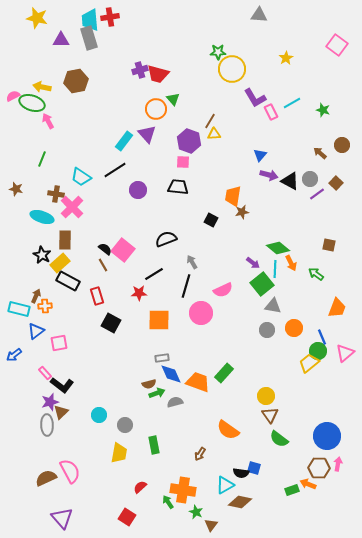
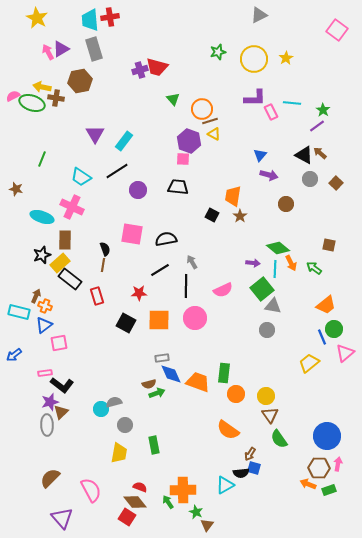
gray triangle at (259, 15): rotated 30 degrees counterclockwise
yellow star at (37, 18): rotated 15 degrees clockwise
gray rectangle at (89, 38): moved 5 px right, 11 px down
purple triangle at (61, 40): moved 9 px down; rotated 30 degrees counterclockwise
pink square at (337, 45): moved 15 px up
green star at (218, 52): rotated 14 degrees counterclockwise
yellow circle at (232, 69): moved 22 px right, 10 px up
red trapezoid at (158, 74): moved 1 px left, 7 px up
brown hexagon at (76, 81): moved 4 px right
purple L-shape at (255, 98): rotated 60 degrees counterclockwise
cyan line at (292, 103): rotated 36 degrees clockwise
orange circle at (156, 109): moved 46 px right
green star at (323, 110): rotated 16 degrees clockwise
pink arrow at (48, 121): moved 69 px up
brown line at (210, 121): rotated 42 degrees clockwise
purple triangle at (147, 134): moved 52 px left; rotated 12 degrees clockwise
yellow triangle at (214, 134): rotated 32 degrees clockwise
brown circle at (342, 145): moved 56 px left, 59 px down
pink square at (183, 162): moved 3 px up
black line at (115, 170): moved 2 px right, 1 px down
black triangle at (290, 181): moved 14 px right, 26 px up
brown cross at (56, 194): moved 96 px up
purple line at (317, 194): moved 68 px up
pink cross at (72, 207): rotated 20 degrees counterclockwise
brown star at (242, 212): moved 2 px left, 4 px down; rotated 24 degrees counterclockwise
black square at (211, 220): moved 1 px right, 5 px up
black semicircle at (166, 239): rotated 10 degrees clockwise
black semicircle at (105, 249): rotated 32 degrees clockwise
pink square at (123, 250): moved 9 px right, 16 px up; rotated 30 degrees counterclockwise
black star at (42, 255): rotated 24 degrees clockwise
purple arrow at (253, 263): rotated 32 degrees counterclockwise
brown line at (103, 265): rotated 40 degrees clockwise
black line at (154, 274): moved 6 px right, 4 px up
green arrow at (316, 274): moved 2 px left, 6 px up
black rectangle at (68, 281): moved 2 px right, 2 px up; rotated 10 degrees clockwise
green square at (262, 284): moved 5 px down
black line at (186, 286): rotated 15 degrees counterclockwise
orange cross at (45, 306): rotated 24 degrees clockwise
orange trapezoid at (337, 308): moved 11 px left, 3 px up; rotated 30 degrees clockwise
cyan rectangle at (19, 309): moved 3 px down
pink circle at (201, 313): moved 6 px left, 5 px down
black square at (111, 323): moved 15 px right
orange circle at (294, 328): moved 58 px left, 66 px down
blue triangle at (36, 331): moved 8 px right, 6 px up
green circle at (318, 351): moved 16 px right, 22 px up
pink rectangle at (45, 373): rotated 56 degrees counterclockwise
green rectangle at (224, 373): rotated 36 degrees counterclockwise
gray semicircle at (175, 402): moved 61 px left
cyan circle at (99, 415): moved 2 px right, 6 px up
green semicircle at (279, 439): rotated 18 degrees clockwise
brown arrow at (200, 454): moved 50 px right
pink semicircle at (70, 471): moved 21 px right, 19 px down
black semicircle at (241, 473): rotated 14 degrees counterclockwise
brown semicircle at (46, 478): moved 4 px right; rotated 20 degrees counterclockwise
red semicircle at (140, 487): rotated 64 degrees clockwise
orange cross at (183, 490): rotated 10 degrees counterclockwise
green rectangle at (292, 490): moved 37 px right
brown diamond at (240, 502): moved 105 px left; rotated 40 degrees clockwise
brown triangle at (211, 525): moved 4 px left
